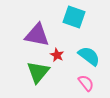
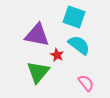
cyan semicircle: moved 10 px left, 11 px up
